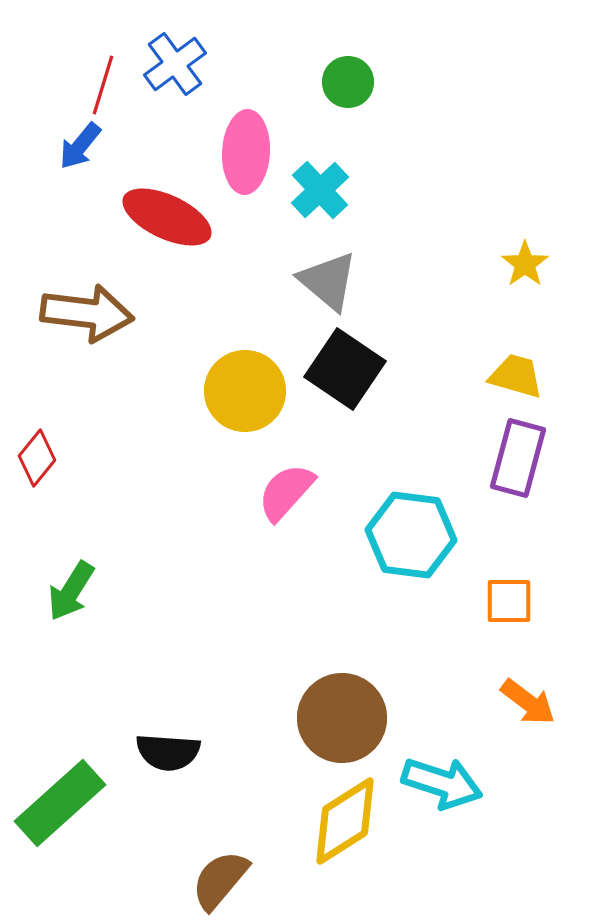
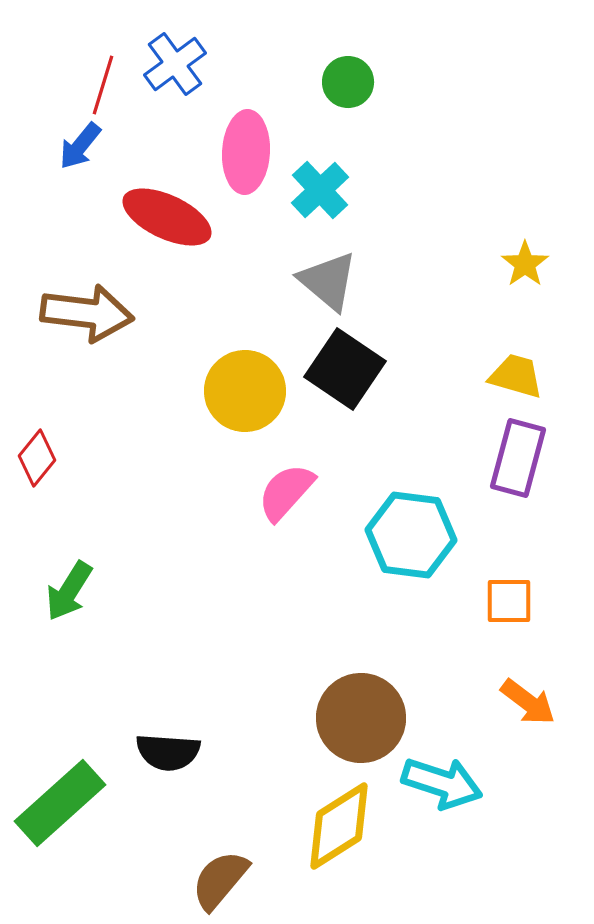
green arrow: moved 2 px left
brown circle: moved 19 px right
yellow diamond: moved 6 px left, 5 px down
